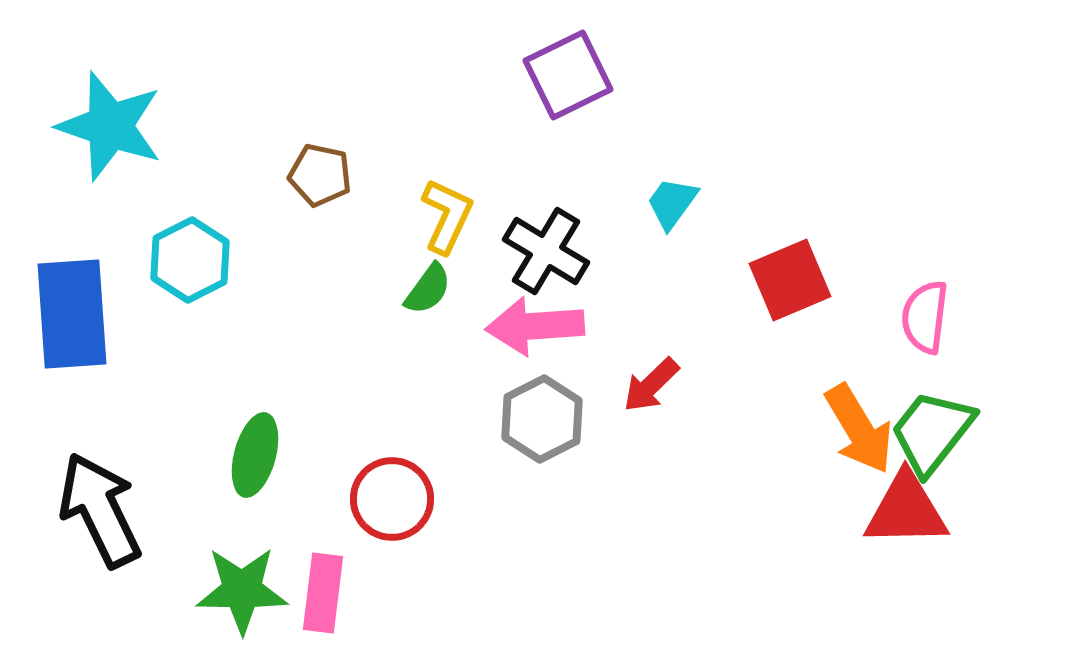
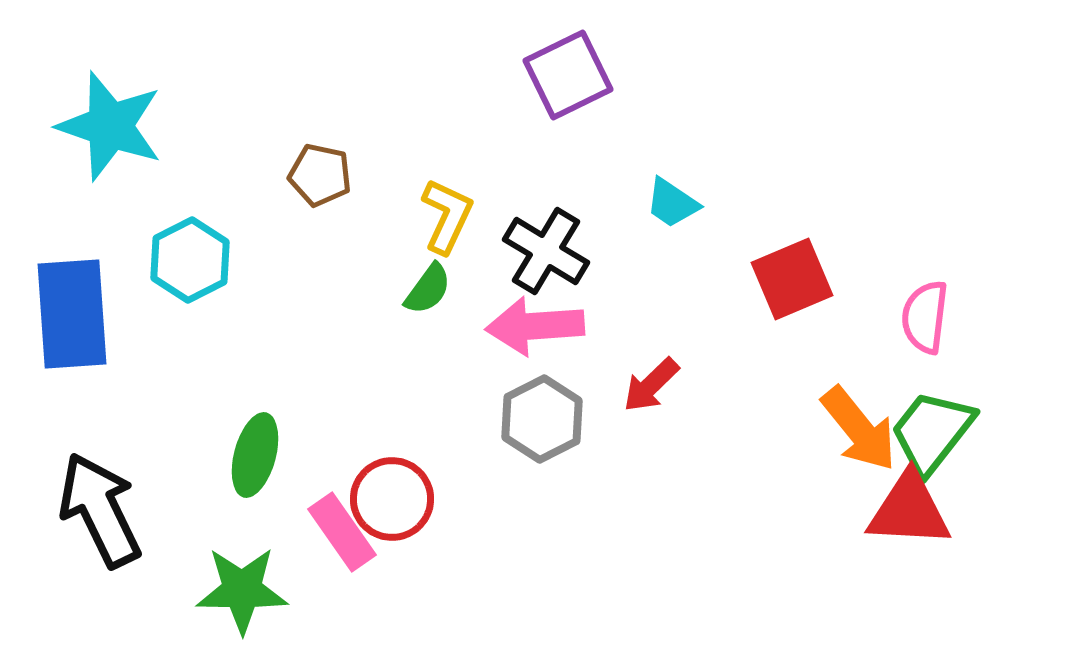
cyan trapezoid: rotated 92 degrees counterclockwise
red square: moved 2 px right, 1 px up
orange arrow: rotated 8 degrees counterclockwise
red triangle: moved 3 px right; rotated 4 degrees clockwise
pink rectangle: moved 19 px right, 61 px up; rotated 42 degrees counterclockwise
